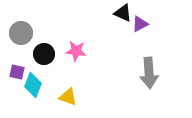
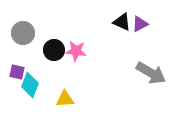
black triangle: moved 1 px left, 9 px down
gray circle: moved 2 px right
black circle: moved 10 px right, 4 px up
gray arrow: moved 2 px right; rotated 56 degrees counterclockwise
cyan diamond: moved 3 px left
yellow triangle: moved 3 px left, 2 px down; rotated 24 degrees counterclockwise
